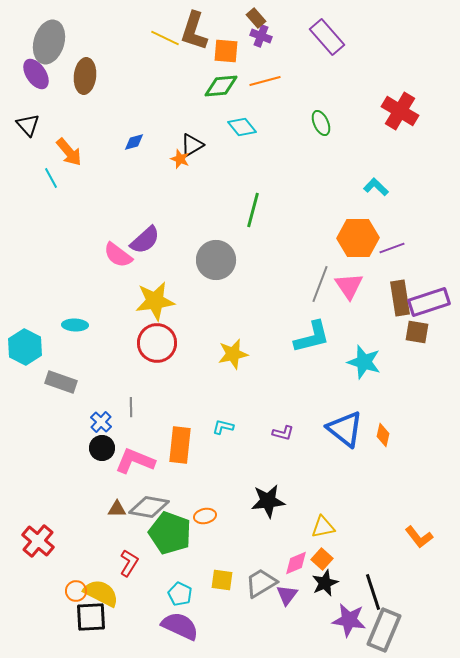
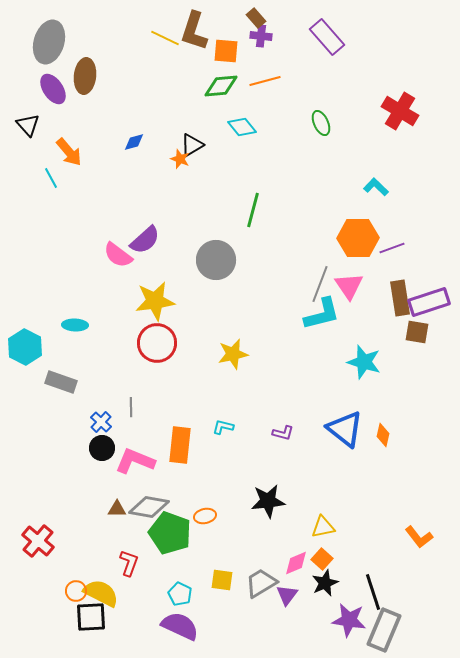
purple cross at (261, 36): rotated 15 degrees counterclockwise
purple ellipse at (36, 74): moved 17 px right, 15 px down
cyan L-shape at (312, 337): moved 10 px right, 23 px up
red L-shape at (129, 563): rotated 12 degrees counterclockwise
